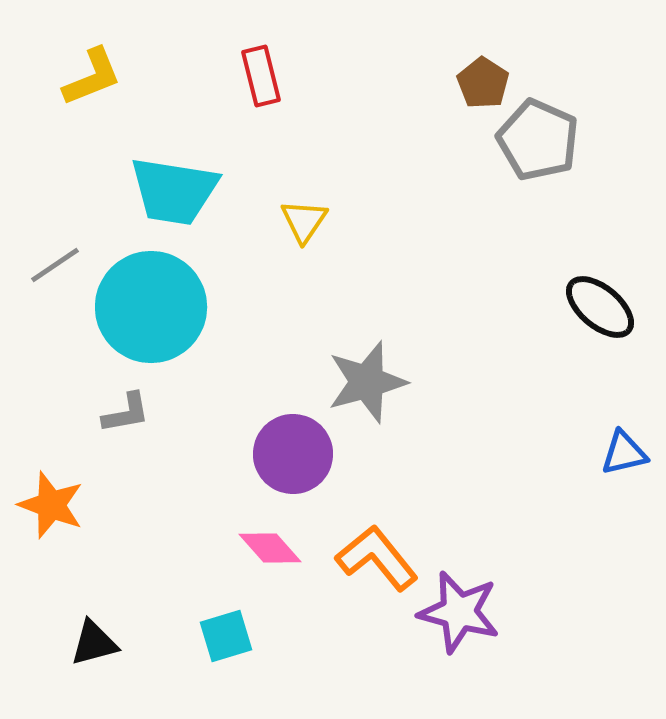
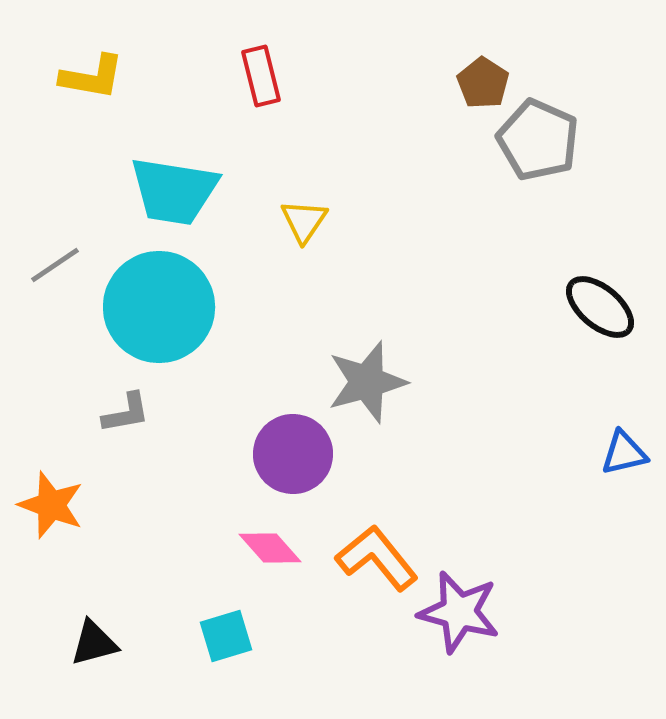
yellow L-shape: rotated 32 degrees clockwise
cyan circle: moved 8 px right
